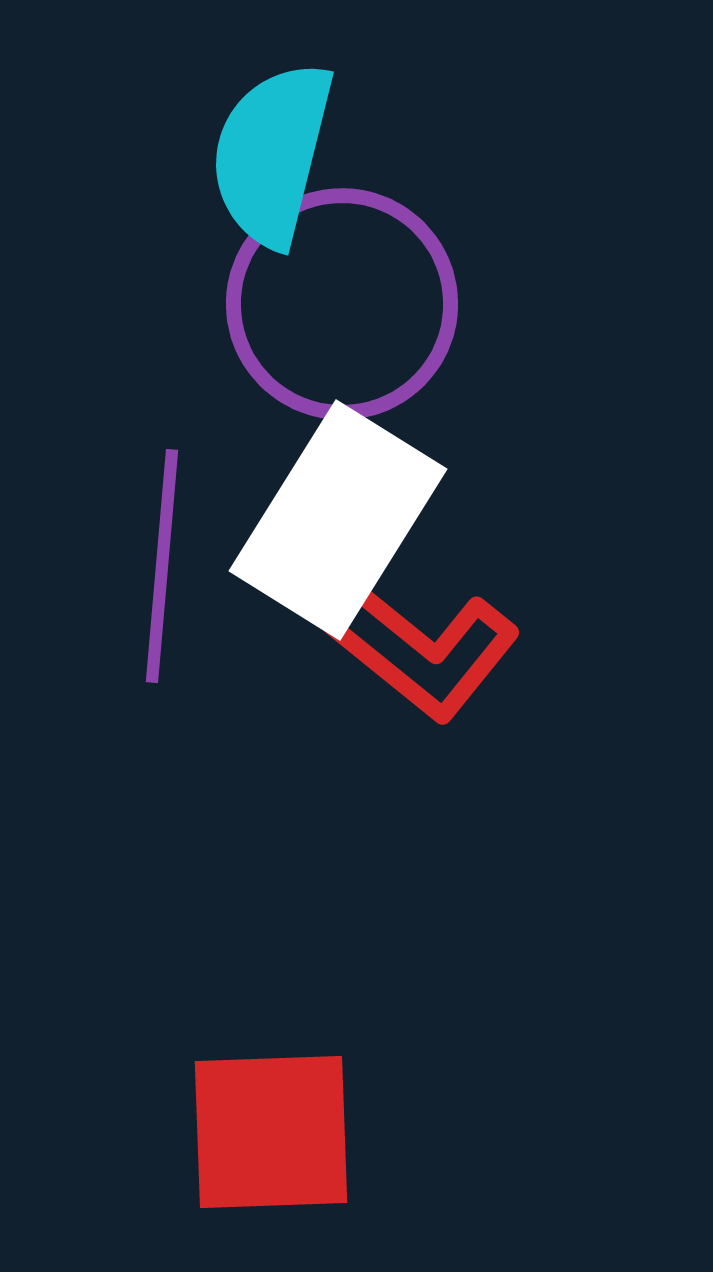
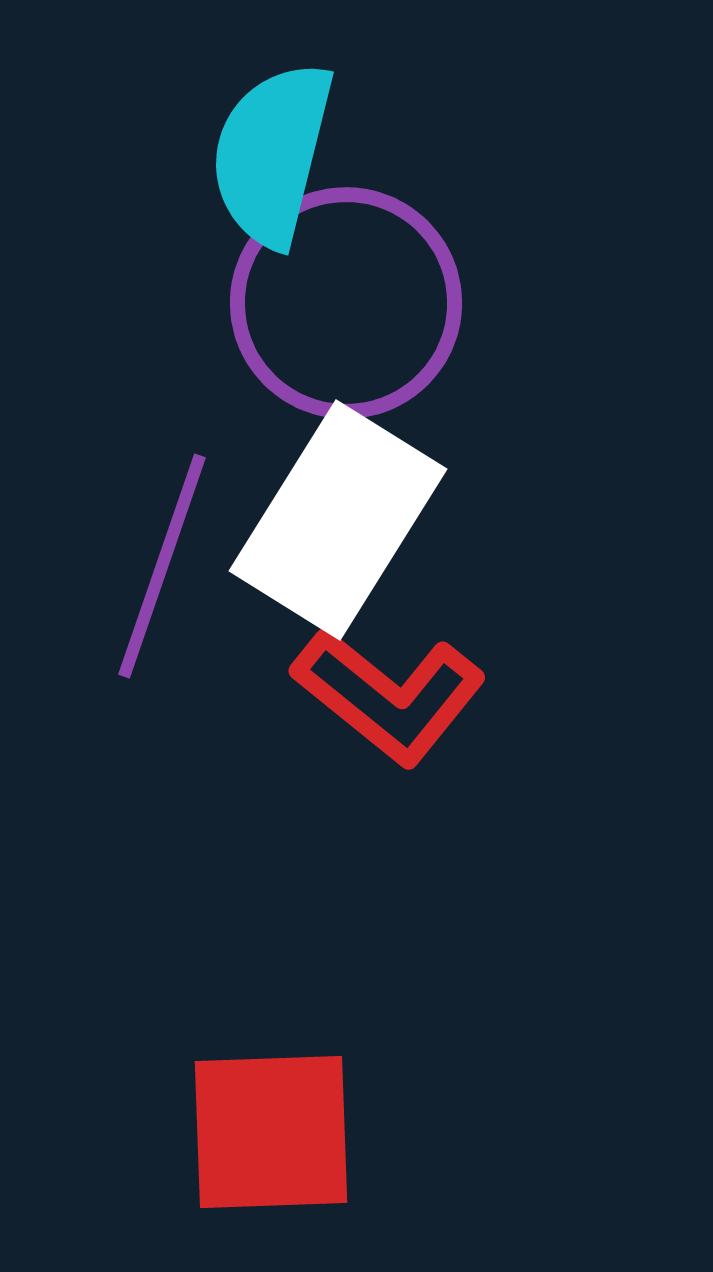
purple circle: moved 4 px right, 1 px up
purple line: rotated 14 degrees clockwise
red L-shape: moved 34 px left, 45 px down
